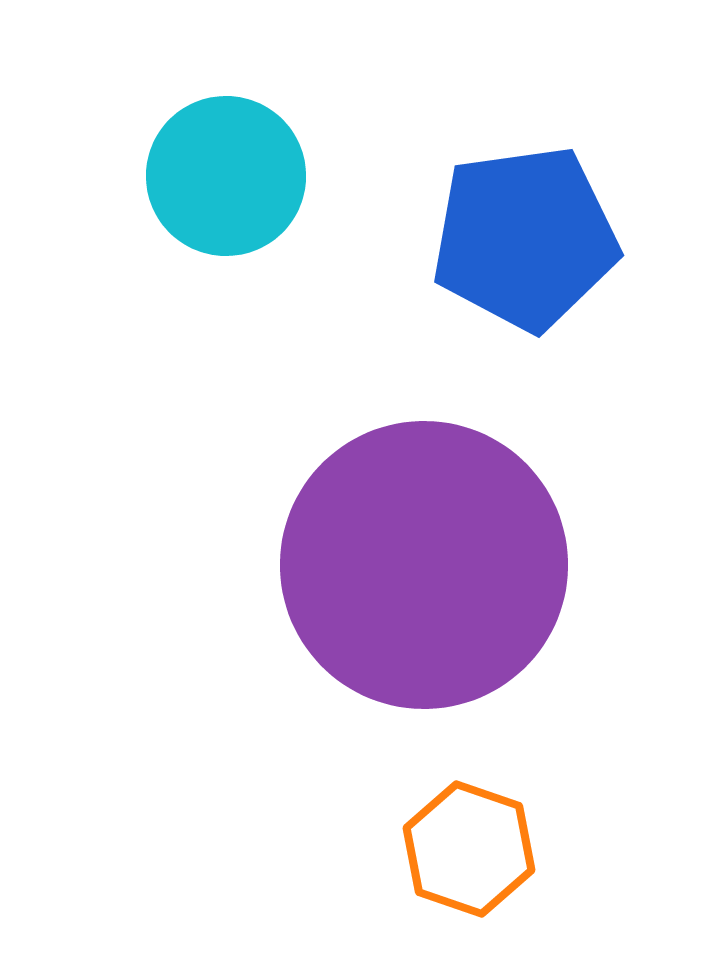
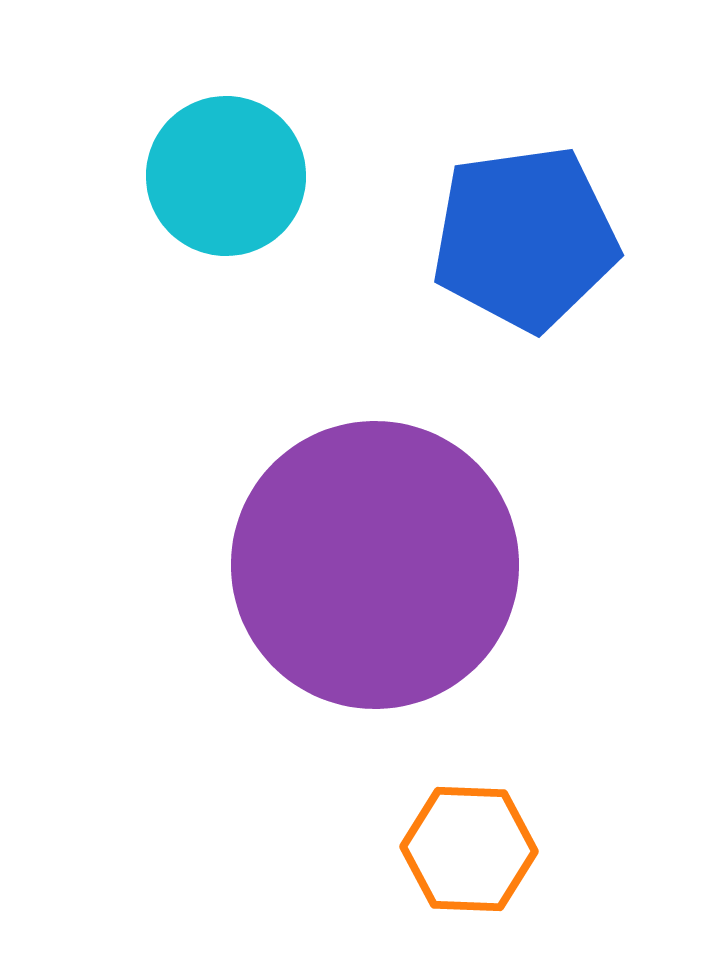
purple circle: moved 49 px left
orange hexagon: rotated 17 degrees counterclockwise
